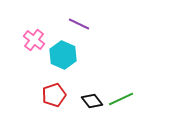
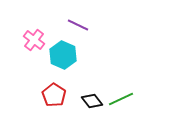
purple line: moved 1 px left, 1 px down
red pentagon: rotated 20 degrees counterclockwise
